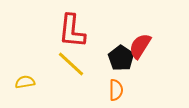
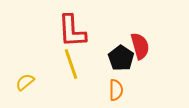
red L-shape: rotated 9 degrees counterclockwise
red semicircle: rotated 132 degrees clockwise
yellow line: rotated 28 degrees clockwise
yellow semicircle: rotated 30 degrees counterclockwise
